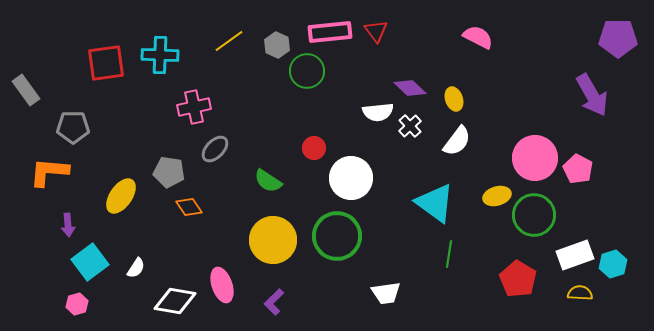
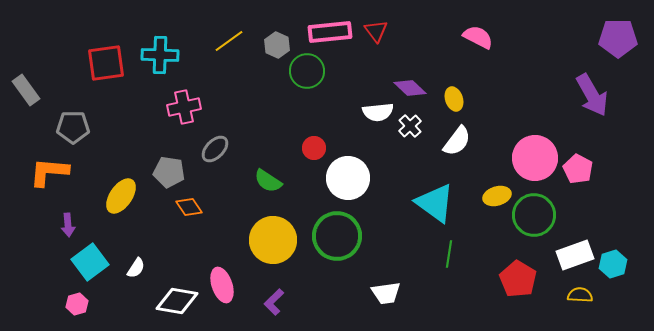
pink cross at (194, 107): moved 10 px left
white circle at (351, 178): moved 3 px left
yellow semicircle at (580, 293): moved 2 px down
white diamond at (175, 301): moved 2 px right
